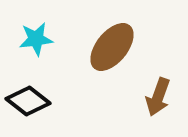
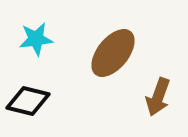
brown ellipse: moved 1 px right, 6 px down
black diamond: rotated 24 degrees counterclockwise
